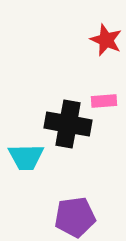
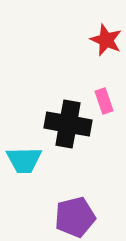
pink rectangle: rotated 75 degrees clockwise
cyan trapezoid: moved 2 px left, 3 px down
purple pentagon: rotated 6 degrees counterclockwise
